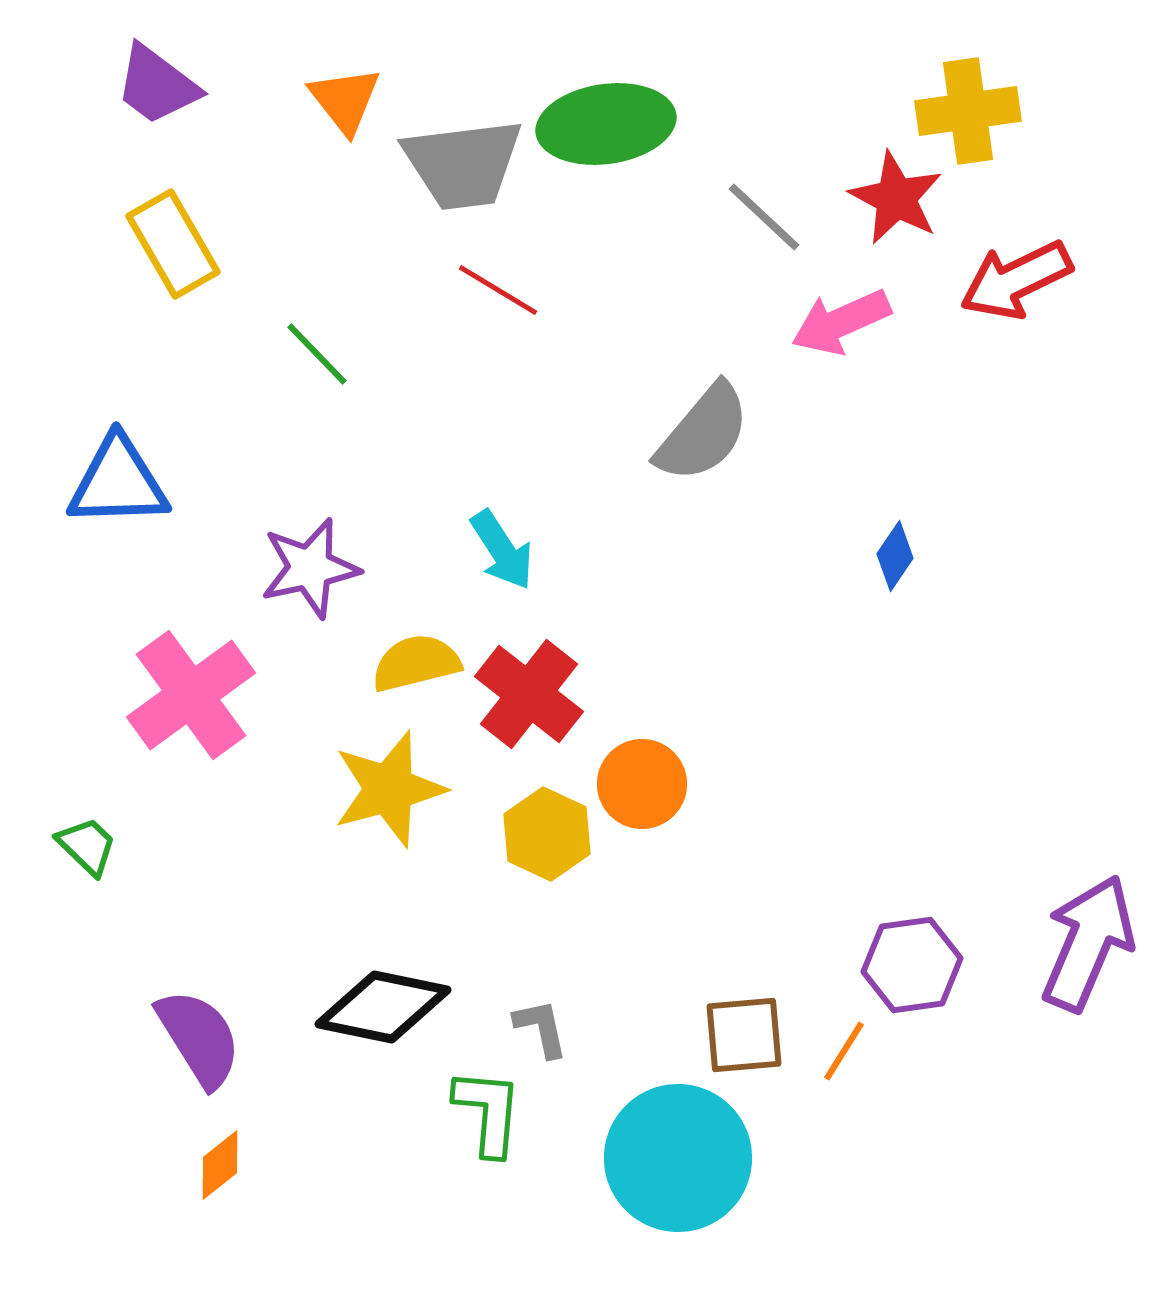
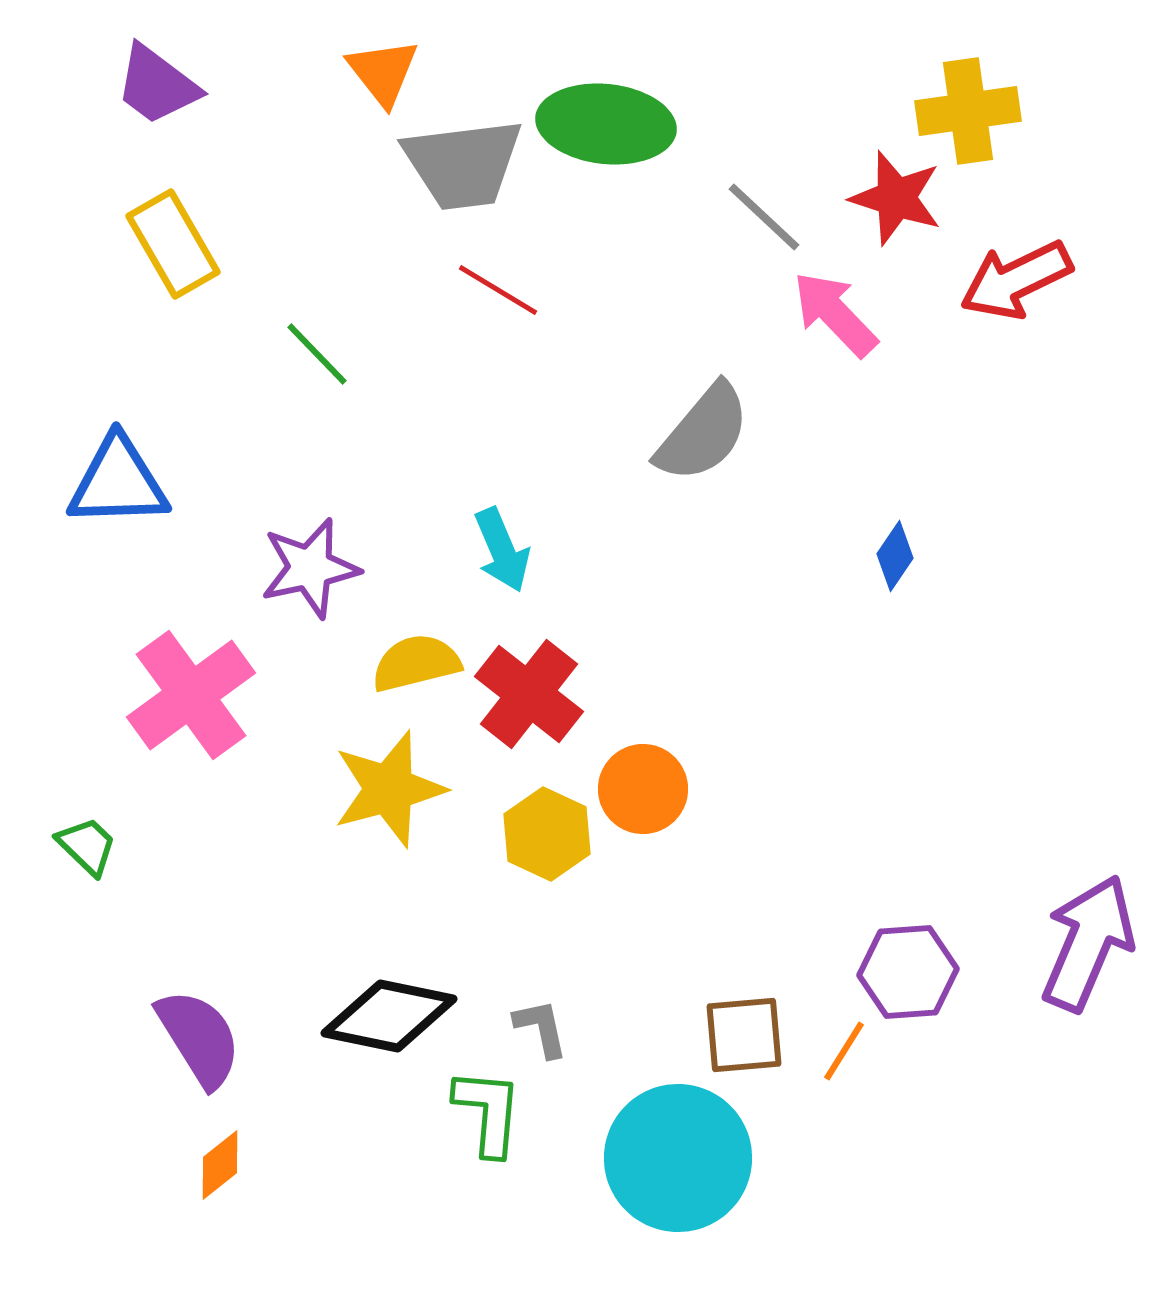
orange triangle: moved 38 px right, 28 px up
green ellipse: rotated 14 degrees clockwise
red star: rotated 10 degrees counterclockwise
pink arrow: moved 6 px left, 8 px up; rotated 70 degrees clockwise
cyan arrow: rotated 10 degrees clockwise
orange circle: moved 1 px right, 5 px down
purple hexagon: moved 4 px left, 7 px down; rotated 4 degrees clockwise
black diamond: moved 6 px right, 9 px down
